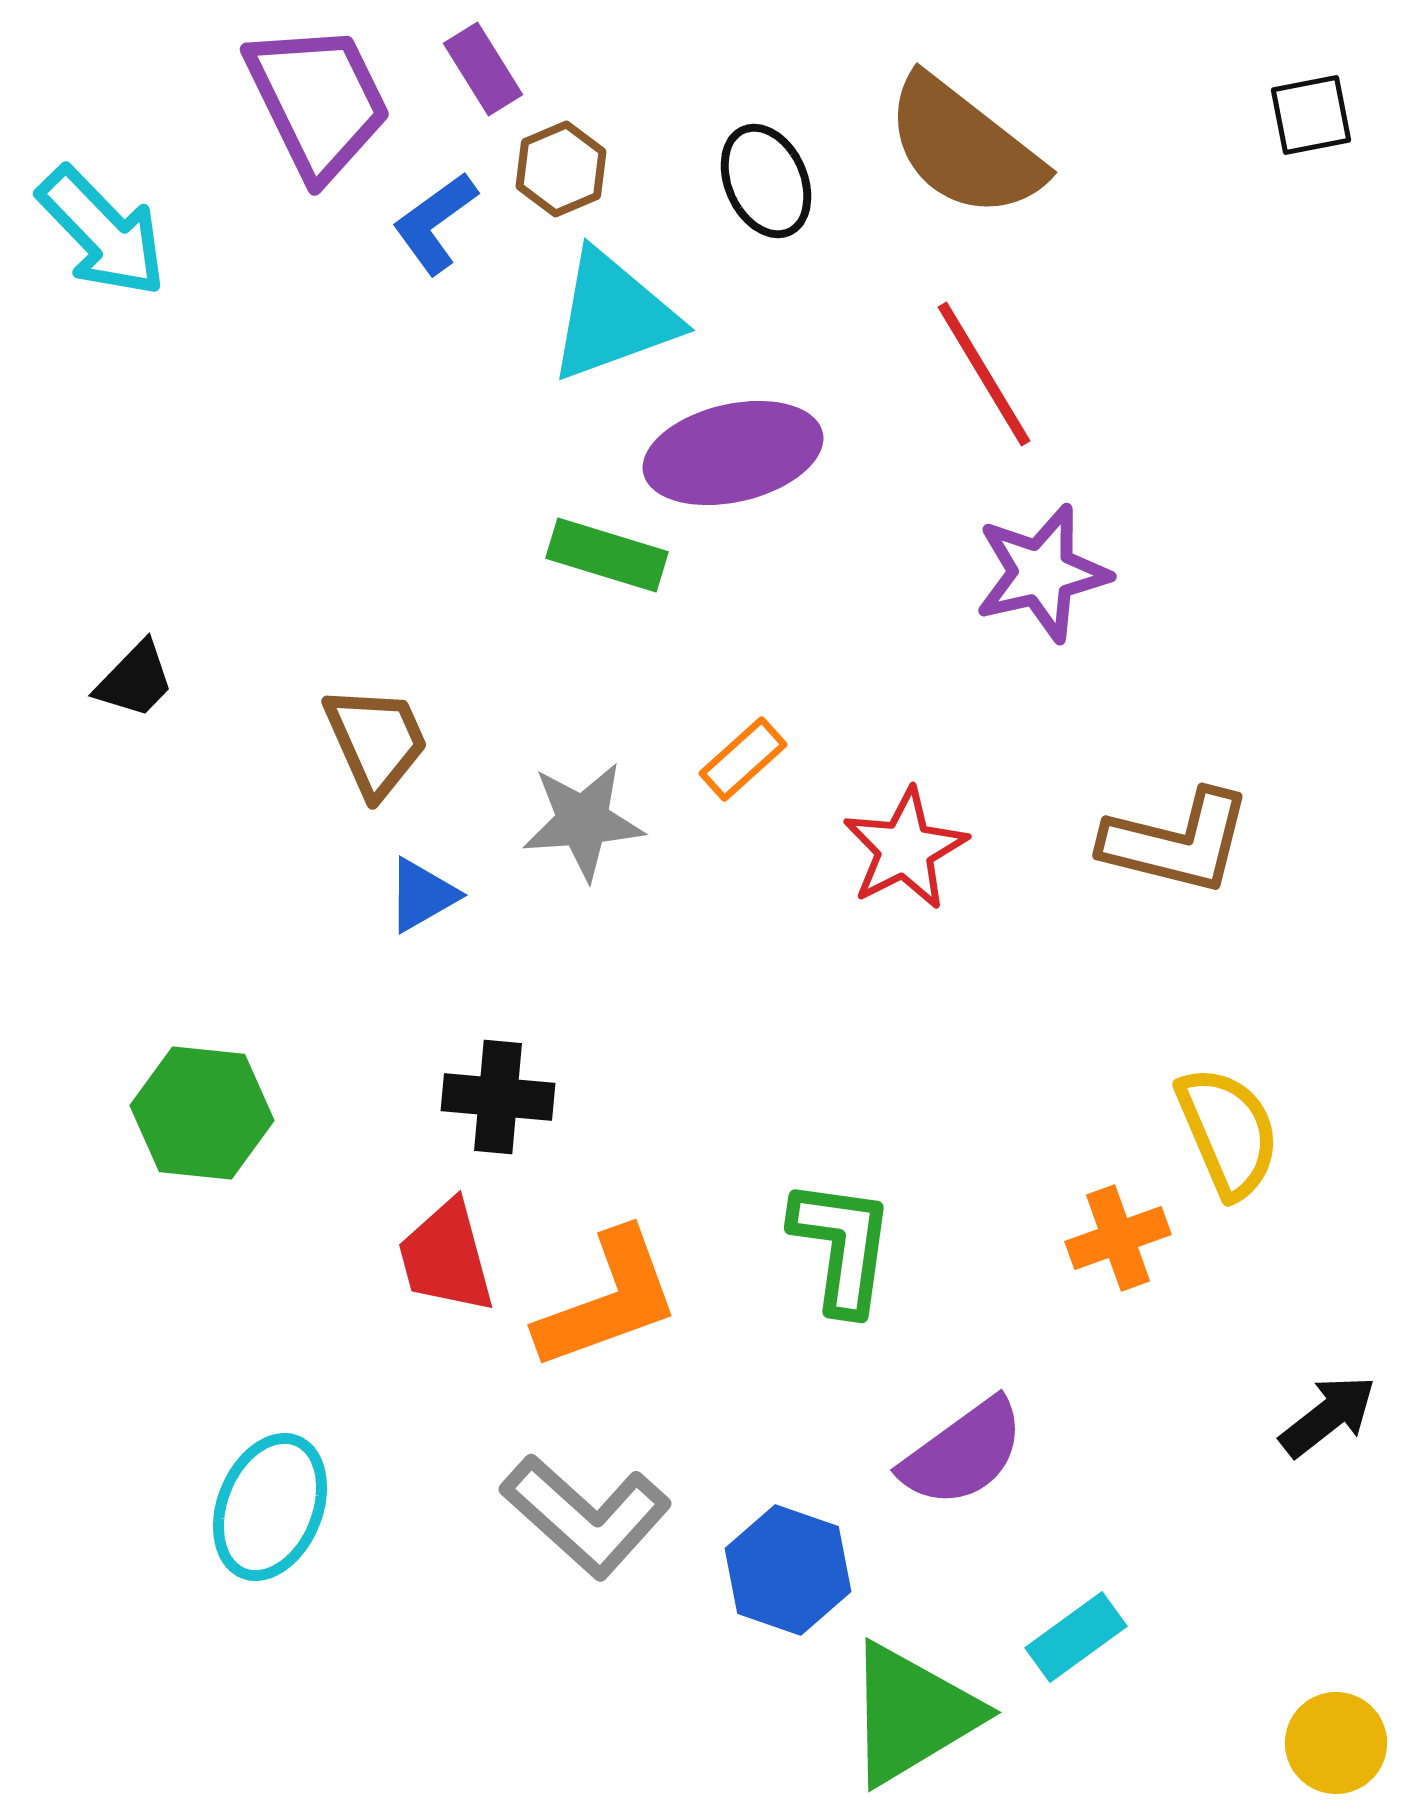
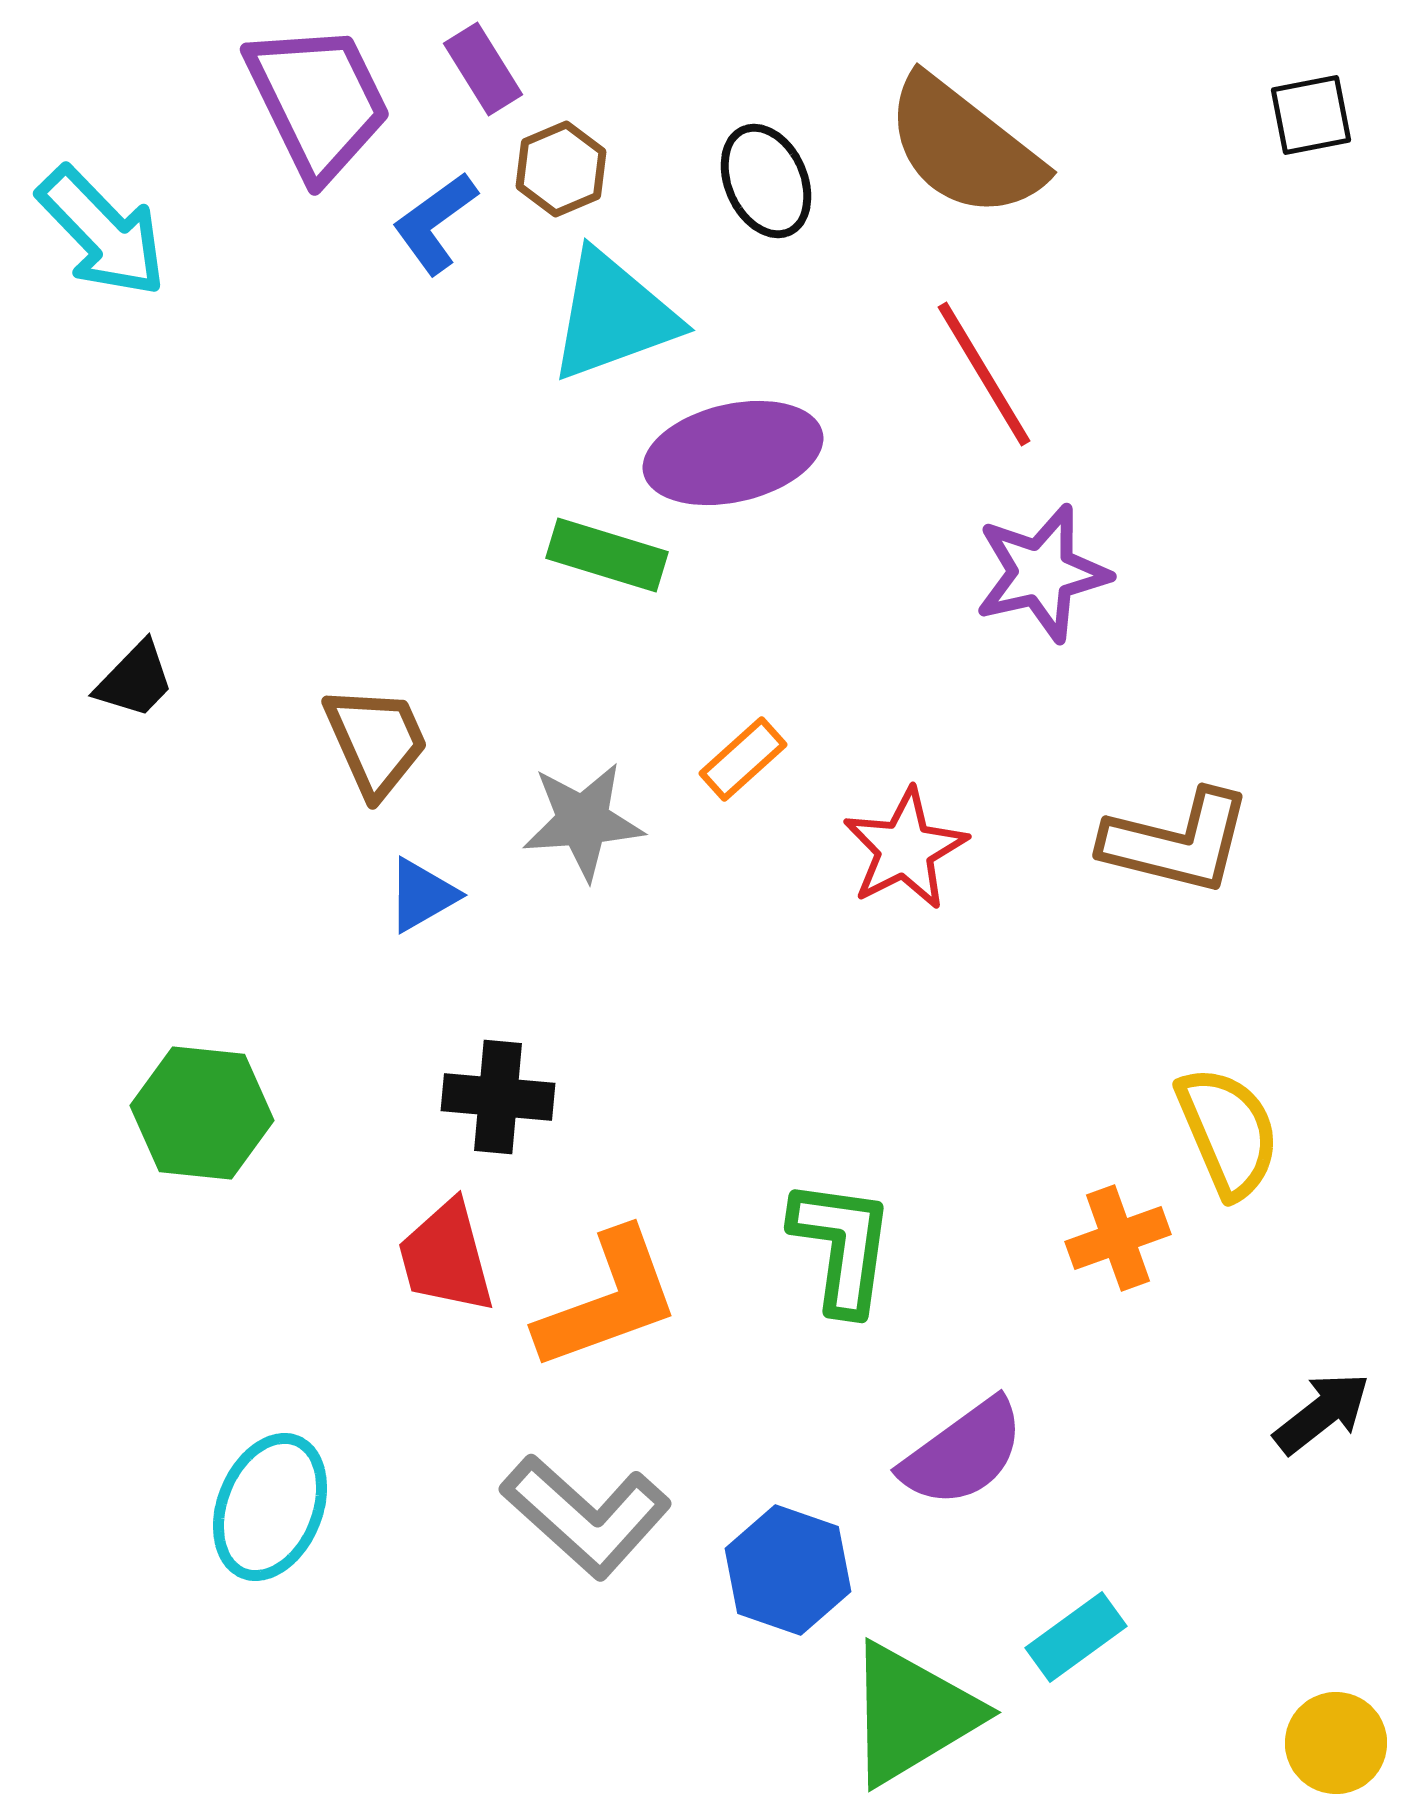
black arrow: moved 6 px left, 3 px up
